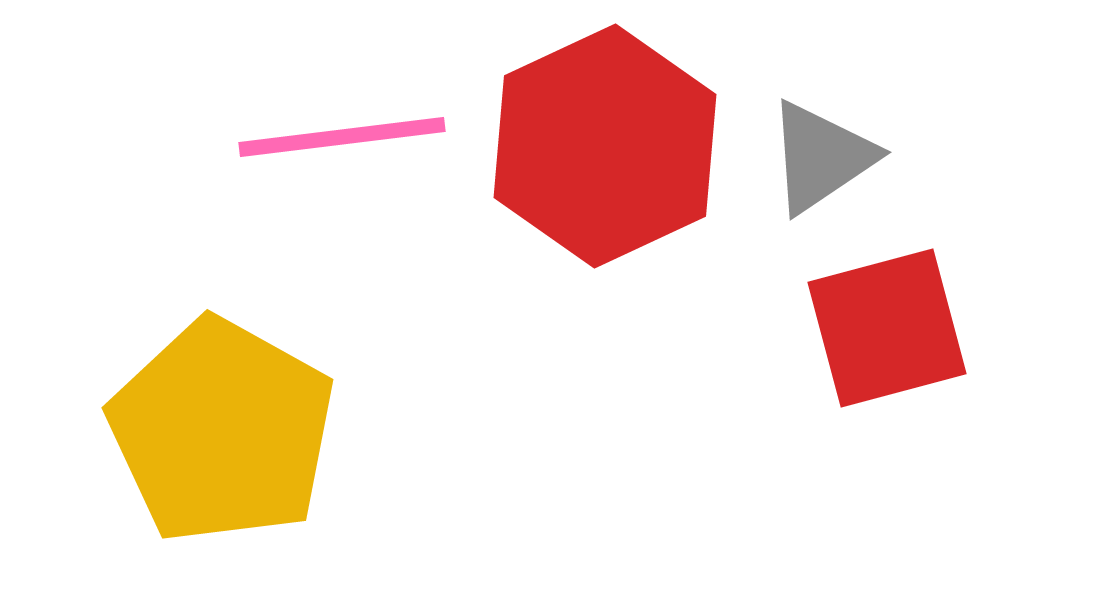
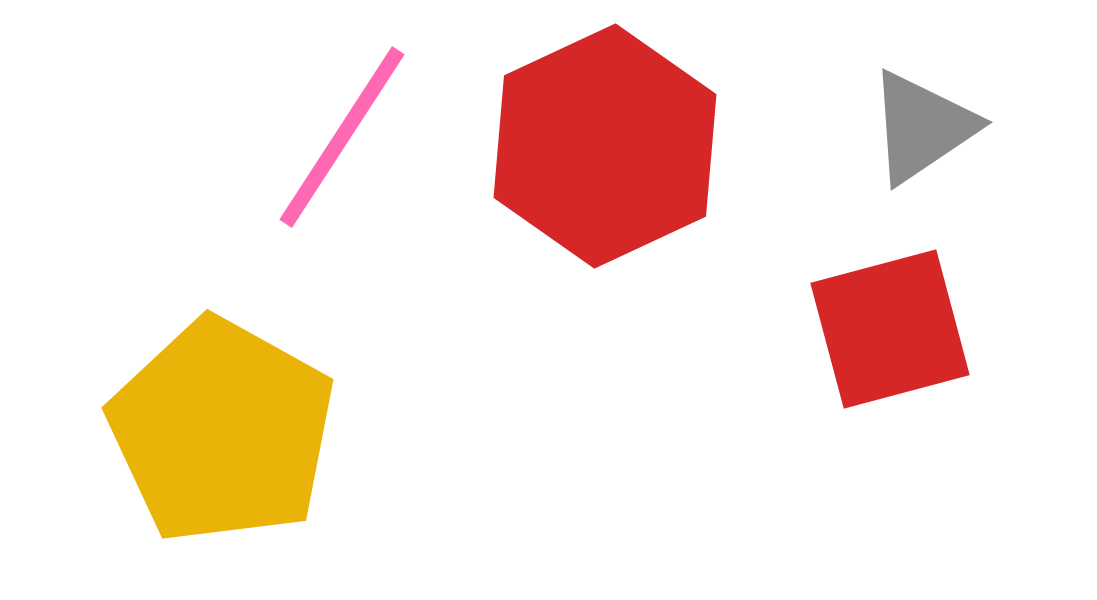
pink line: rotated 50 degrees counterclockwise
gray triangle: moved 101 px right, 30 px up
red square: moved 3 px right, 1 px down
